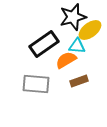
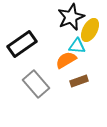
black star: moved 2 px left; rotated 8 degrees counterclockwise
yellow ellipse: rotated 25 degrees counterclockwise
black rectangle: moved 22 px left
gray rectangle: rotated 44 degrees clockwise
